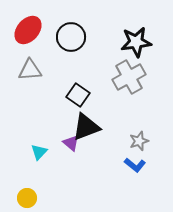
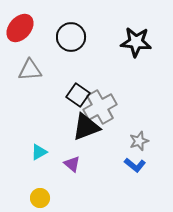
red ellipse: moved 8 px left, 2 px up
black star: rotated 12 degrees clockwise
gray cross: moved 29 px left, 30 px down
purple triangle: moved 1 px right, 21 px down
cyan triangle: rotated 18 degrees clockwise
yellow circle: moved 13 px right
